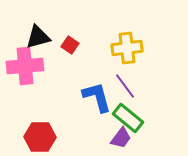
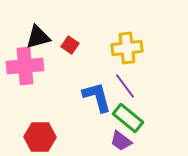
purple trapezoid: moved 3 px down; rotated 90 degrees clockwise
